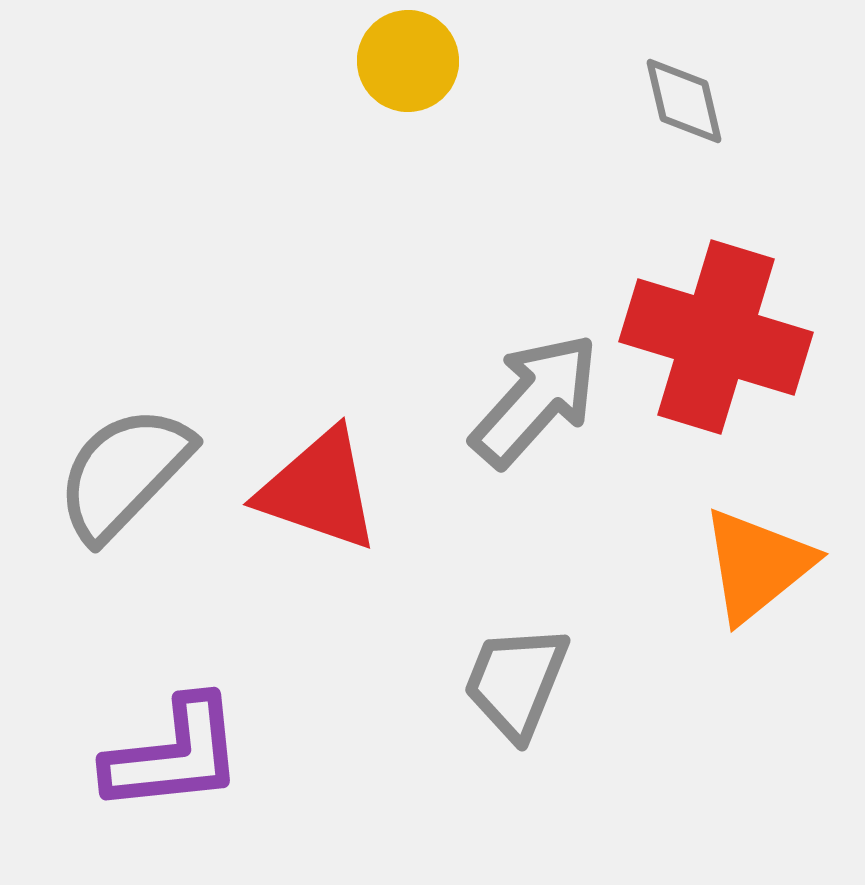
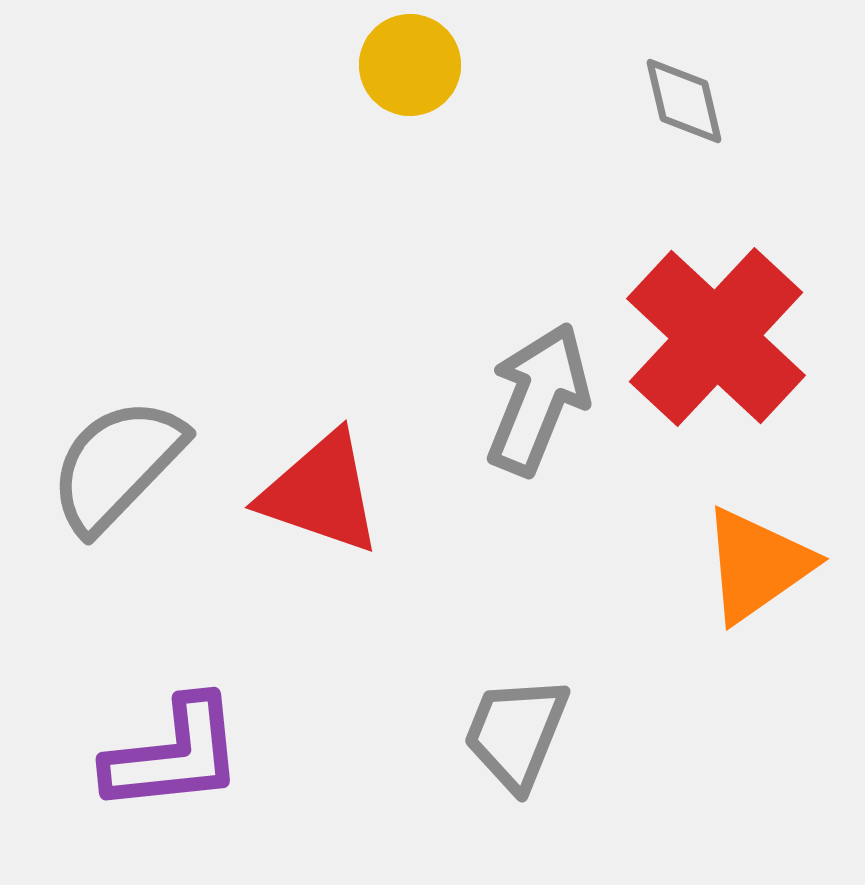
yellow circle: moved 2 px right, 4 px down
red cross: rotated 26 degrees clockwise
gray arrow: moved 3 px right, 1 px up; rotated 20 degrees counterclockwise
gray semicircle: moved 7 px left, 8 px up
red triangle: moved 2 px right, 3 px down
orange triangle: rotated 4 degrees clockwise
gray trapezoid: moved 51 px down
